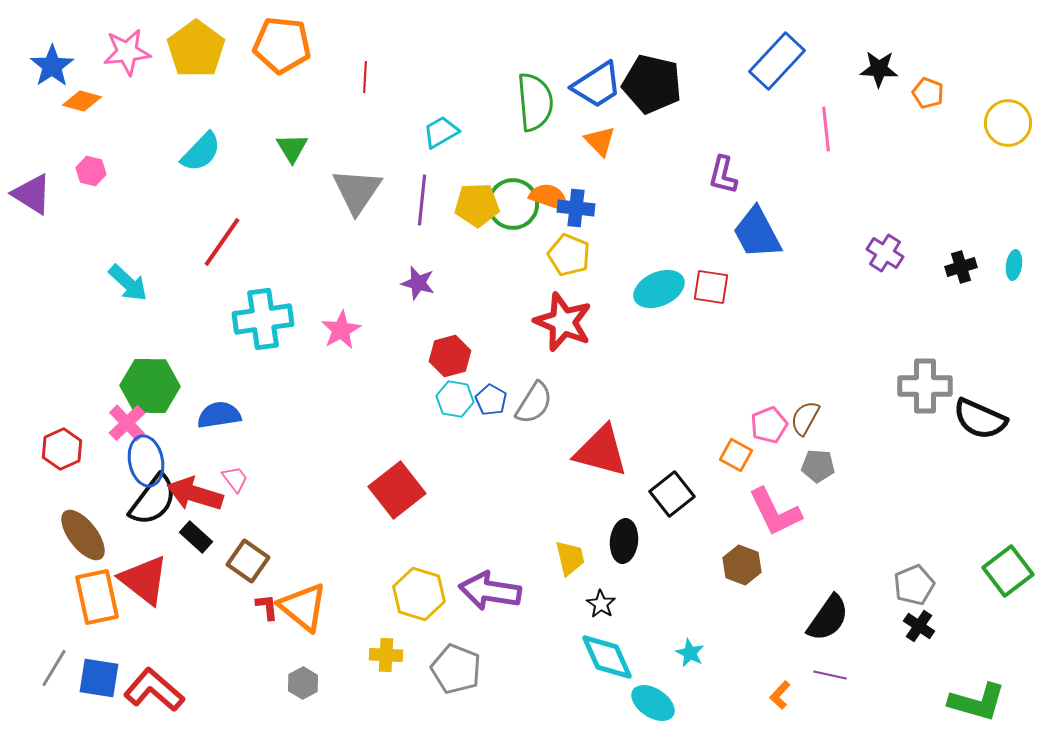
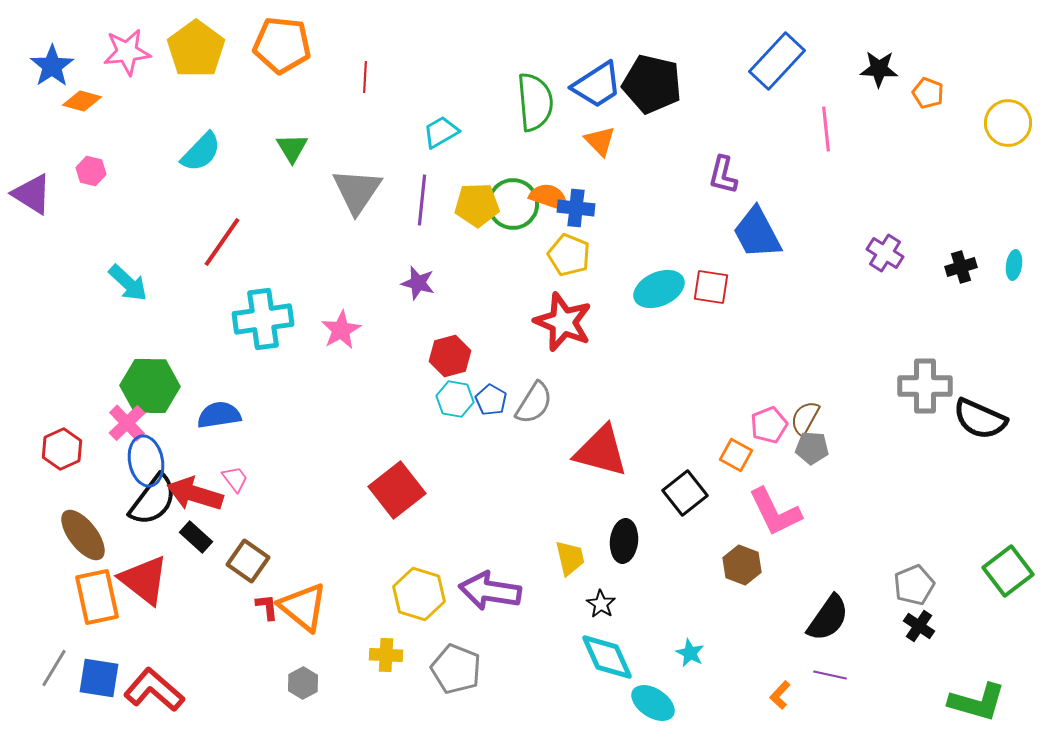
gray pentagon at (818, 466): moved 6 px left, 18 px up
black square at (672, 494): moved 13 px right, 1 px up
